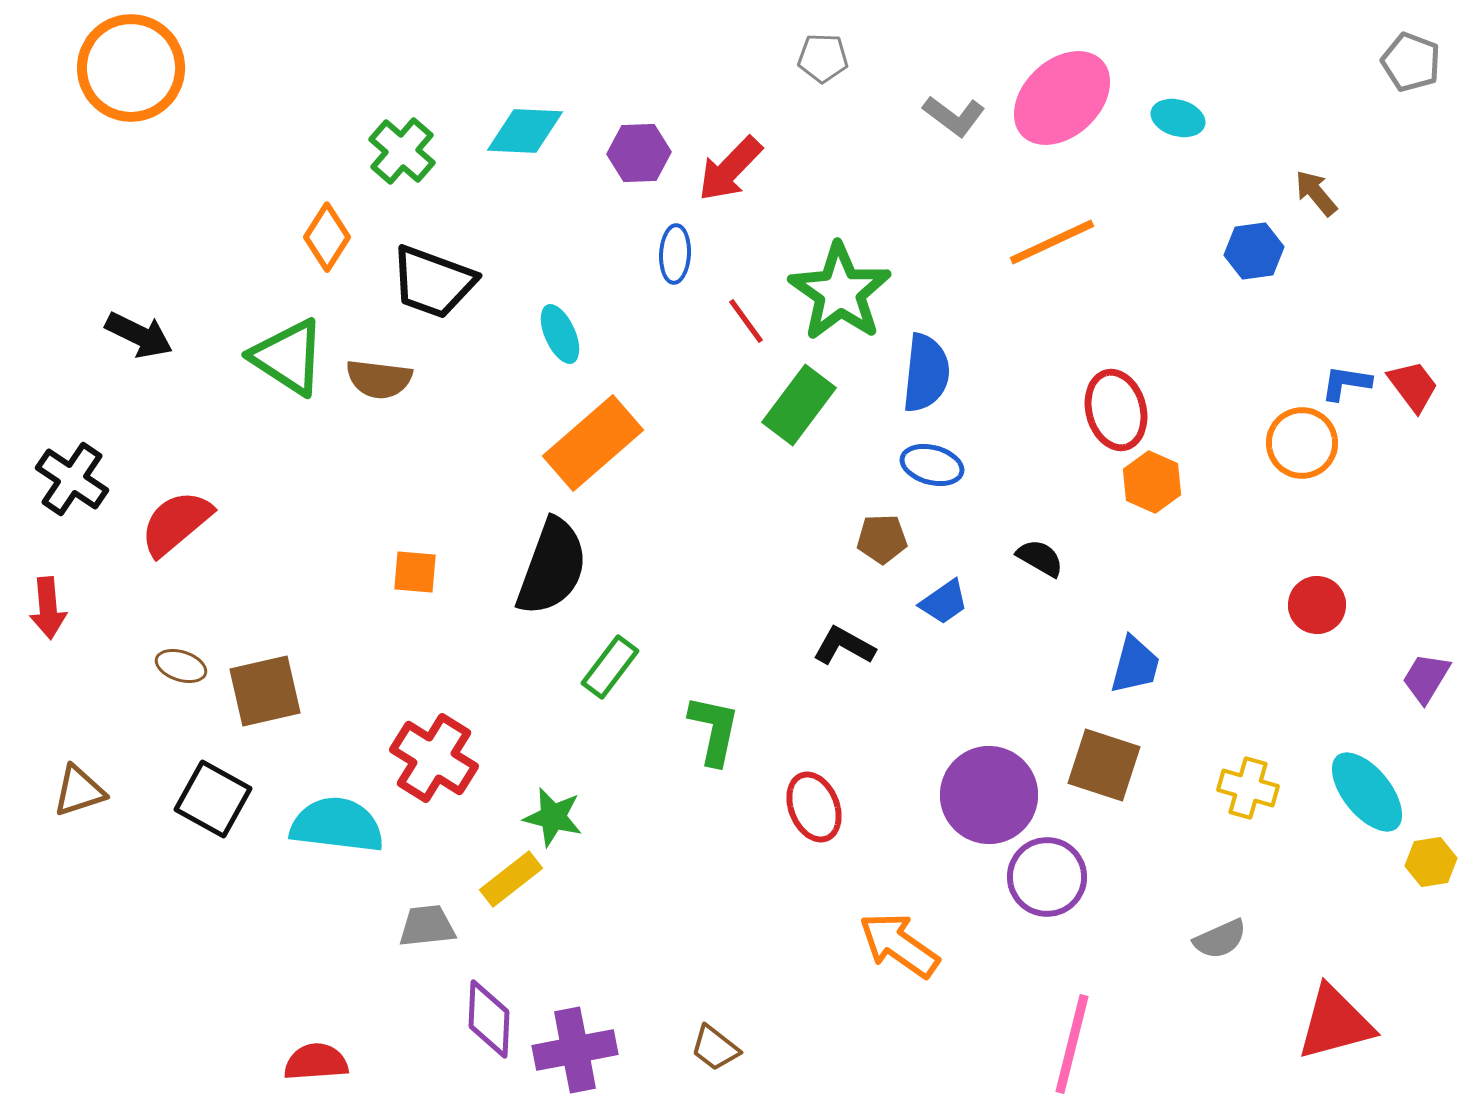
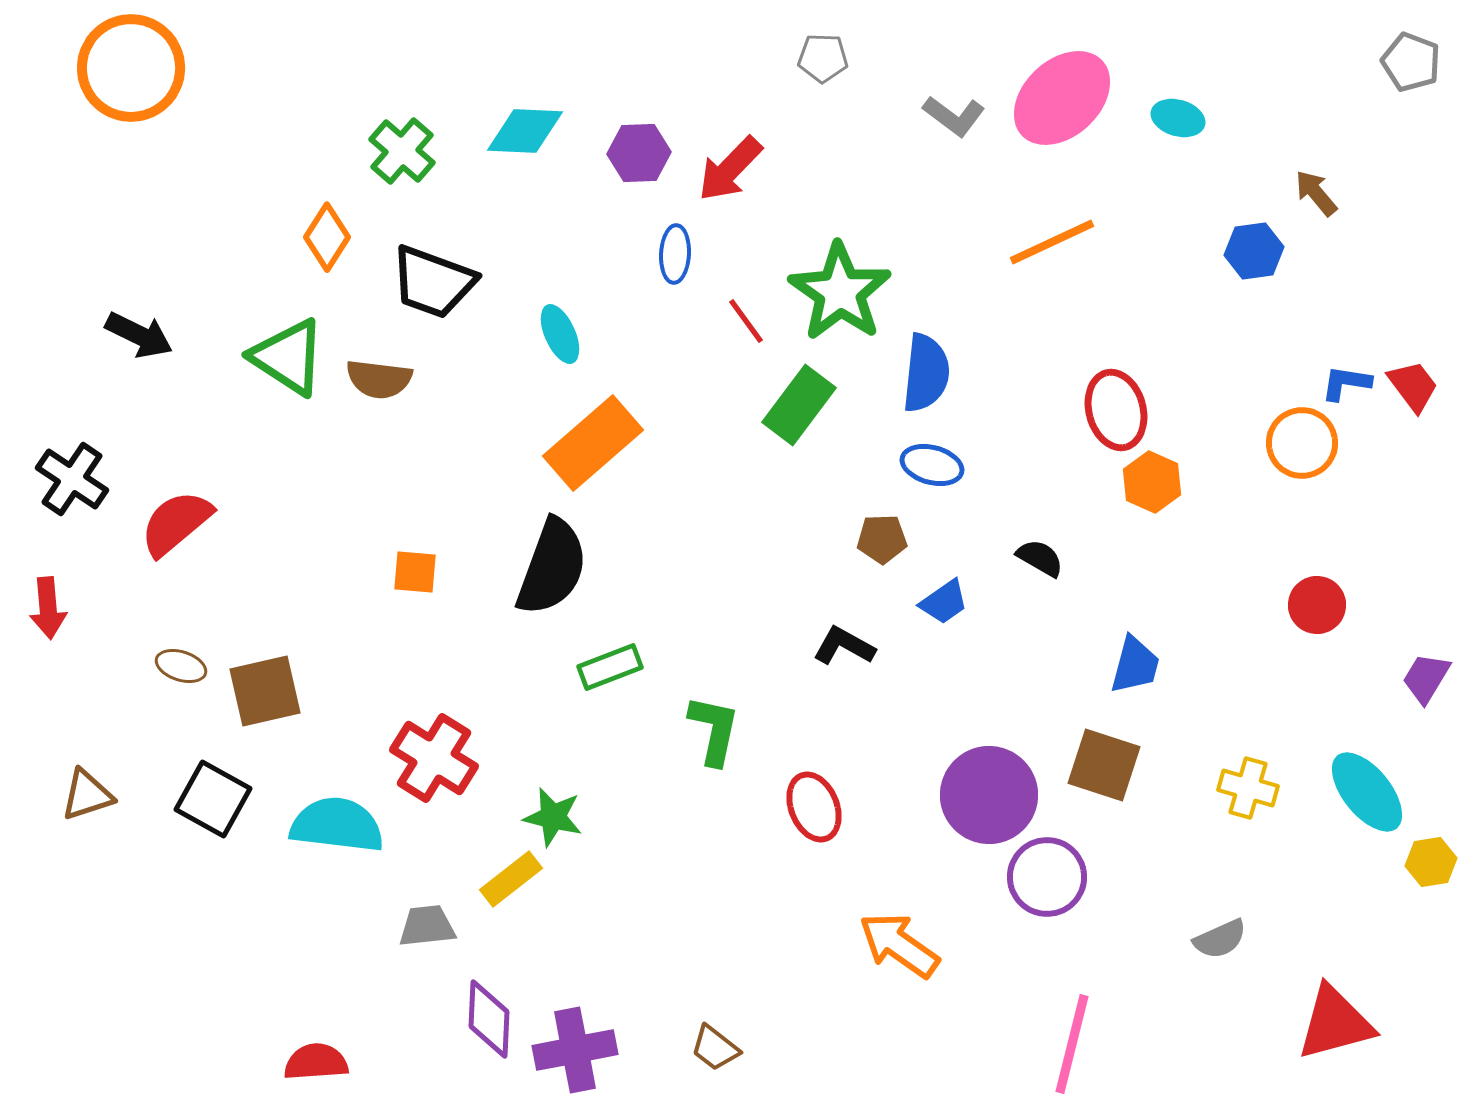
green rectangle at (610, 667): rotated 32 degrees clockwise
brown triangle at (79, 791): moved 8 px right, 4 px down
